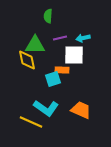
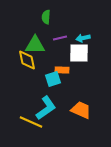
green semicircle: moved 2 px left, 1 px down
white square: moved 5 px right, 2 px up
cyan L-shape: rotated 70 degrees counterclockwise
